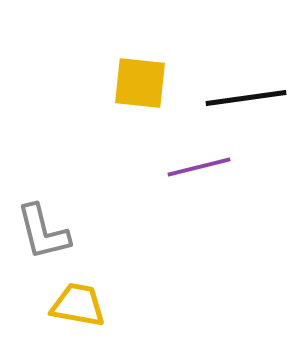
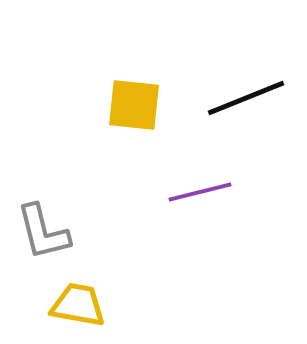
yellow square: moved 6 px left, 22 px down
black line: rotated 14 degrees counterclockwise
purple line: moved 1 px right, 25 px down
